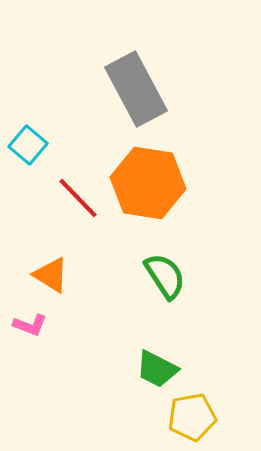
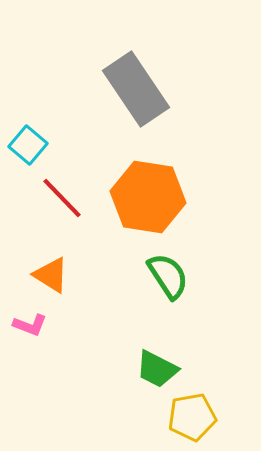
gray rectangle: rotated 6 degrees counterclockwise
orange hexagon: moved 14 px down
red line: moved 16 px left
green semicircle: moved 3 px right
